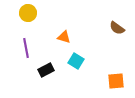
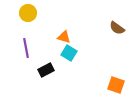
cyan square: moved 7 px left, 8 px up
orange square: moved 4 px down; rotated 24 degrees clockwise
